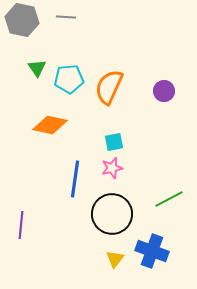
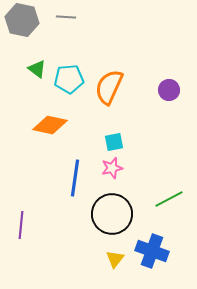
green triangle: moved 1 px down; rotated 18 degrees counterclockwise
purple circle: moved 5 px right, 1 px up
blue line: moved 1 px up
